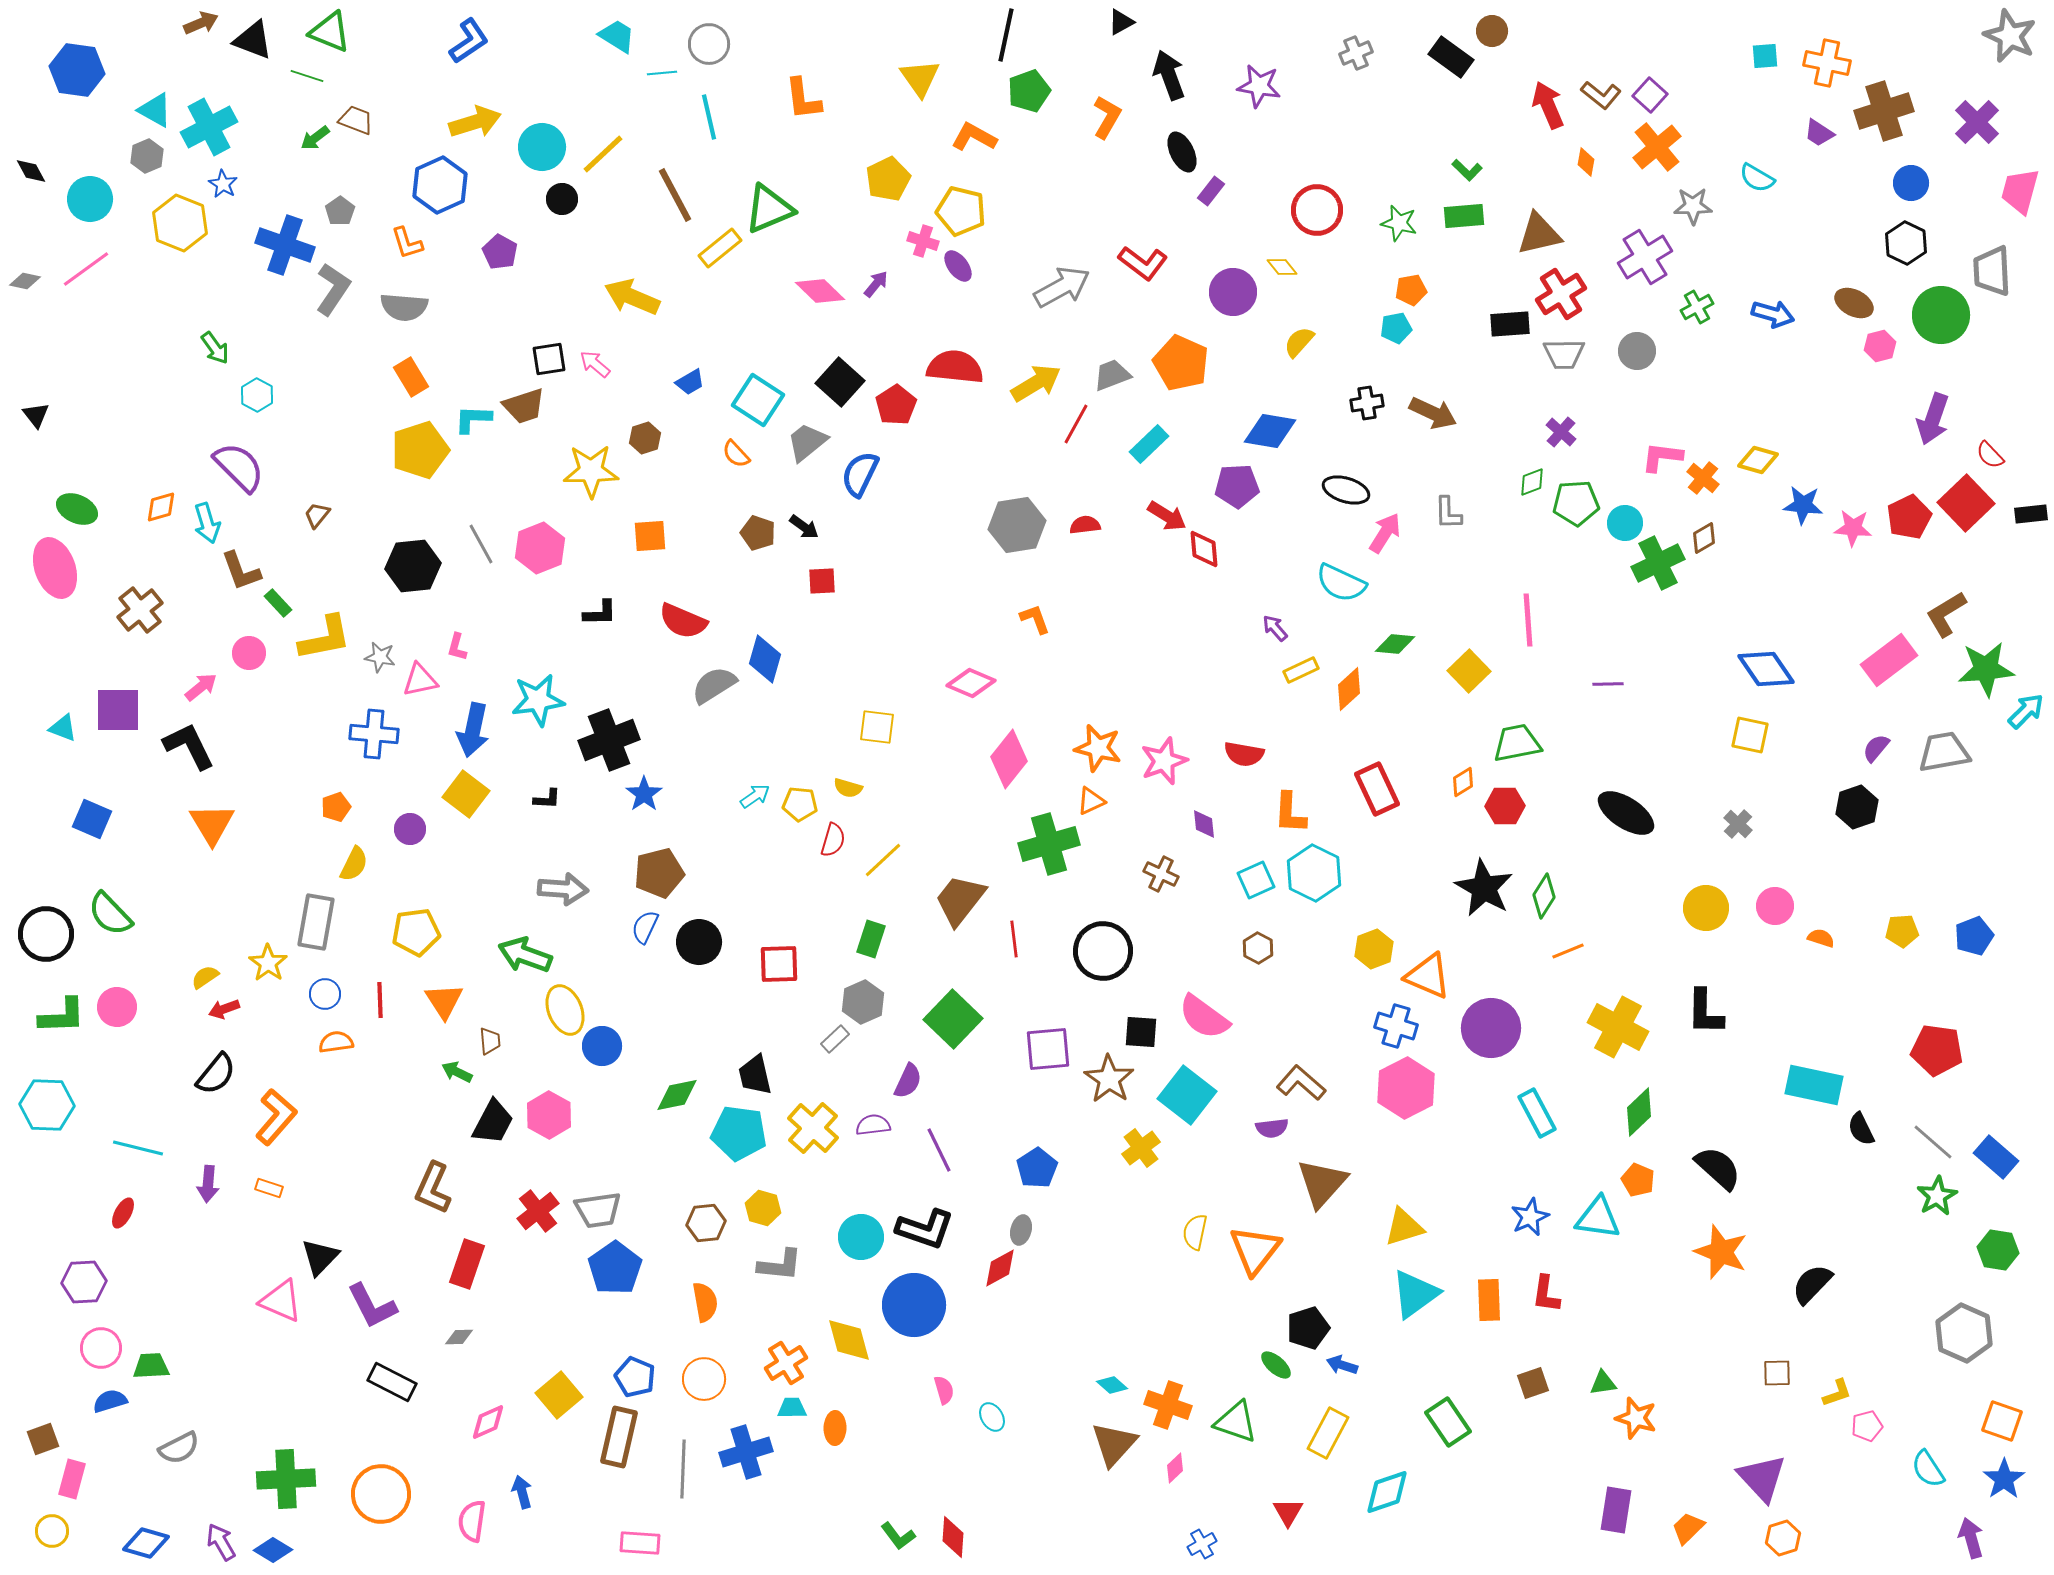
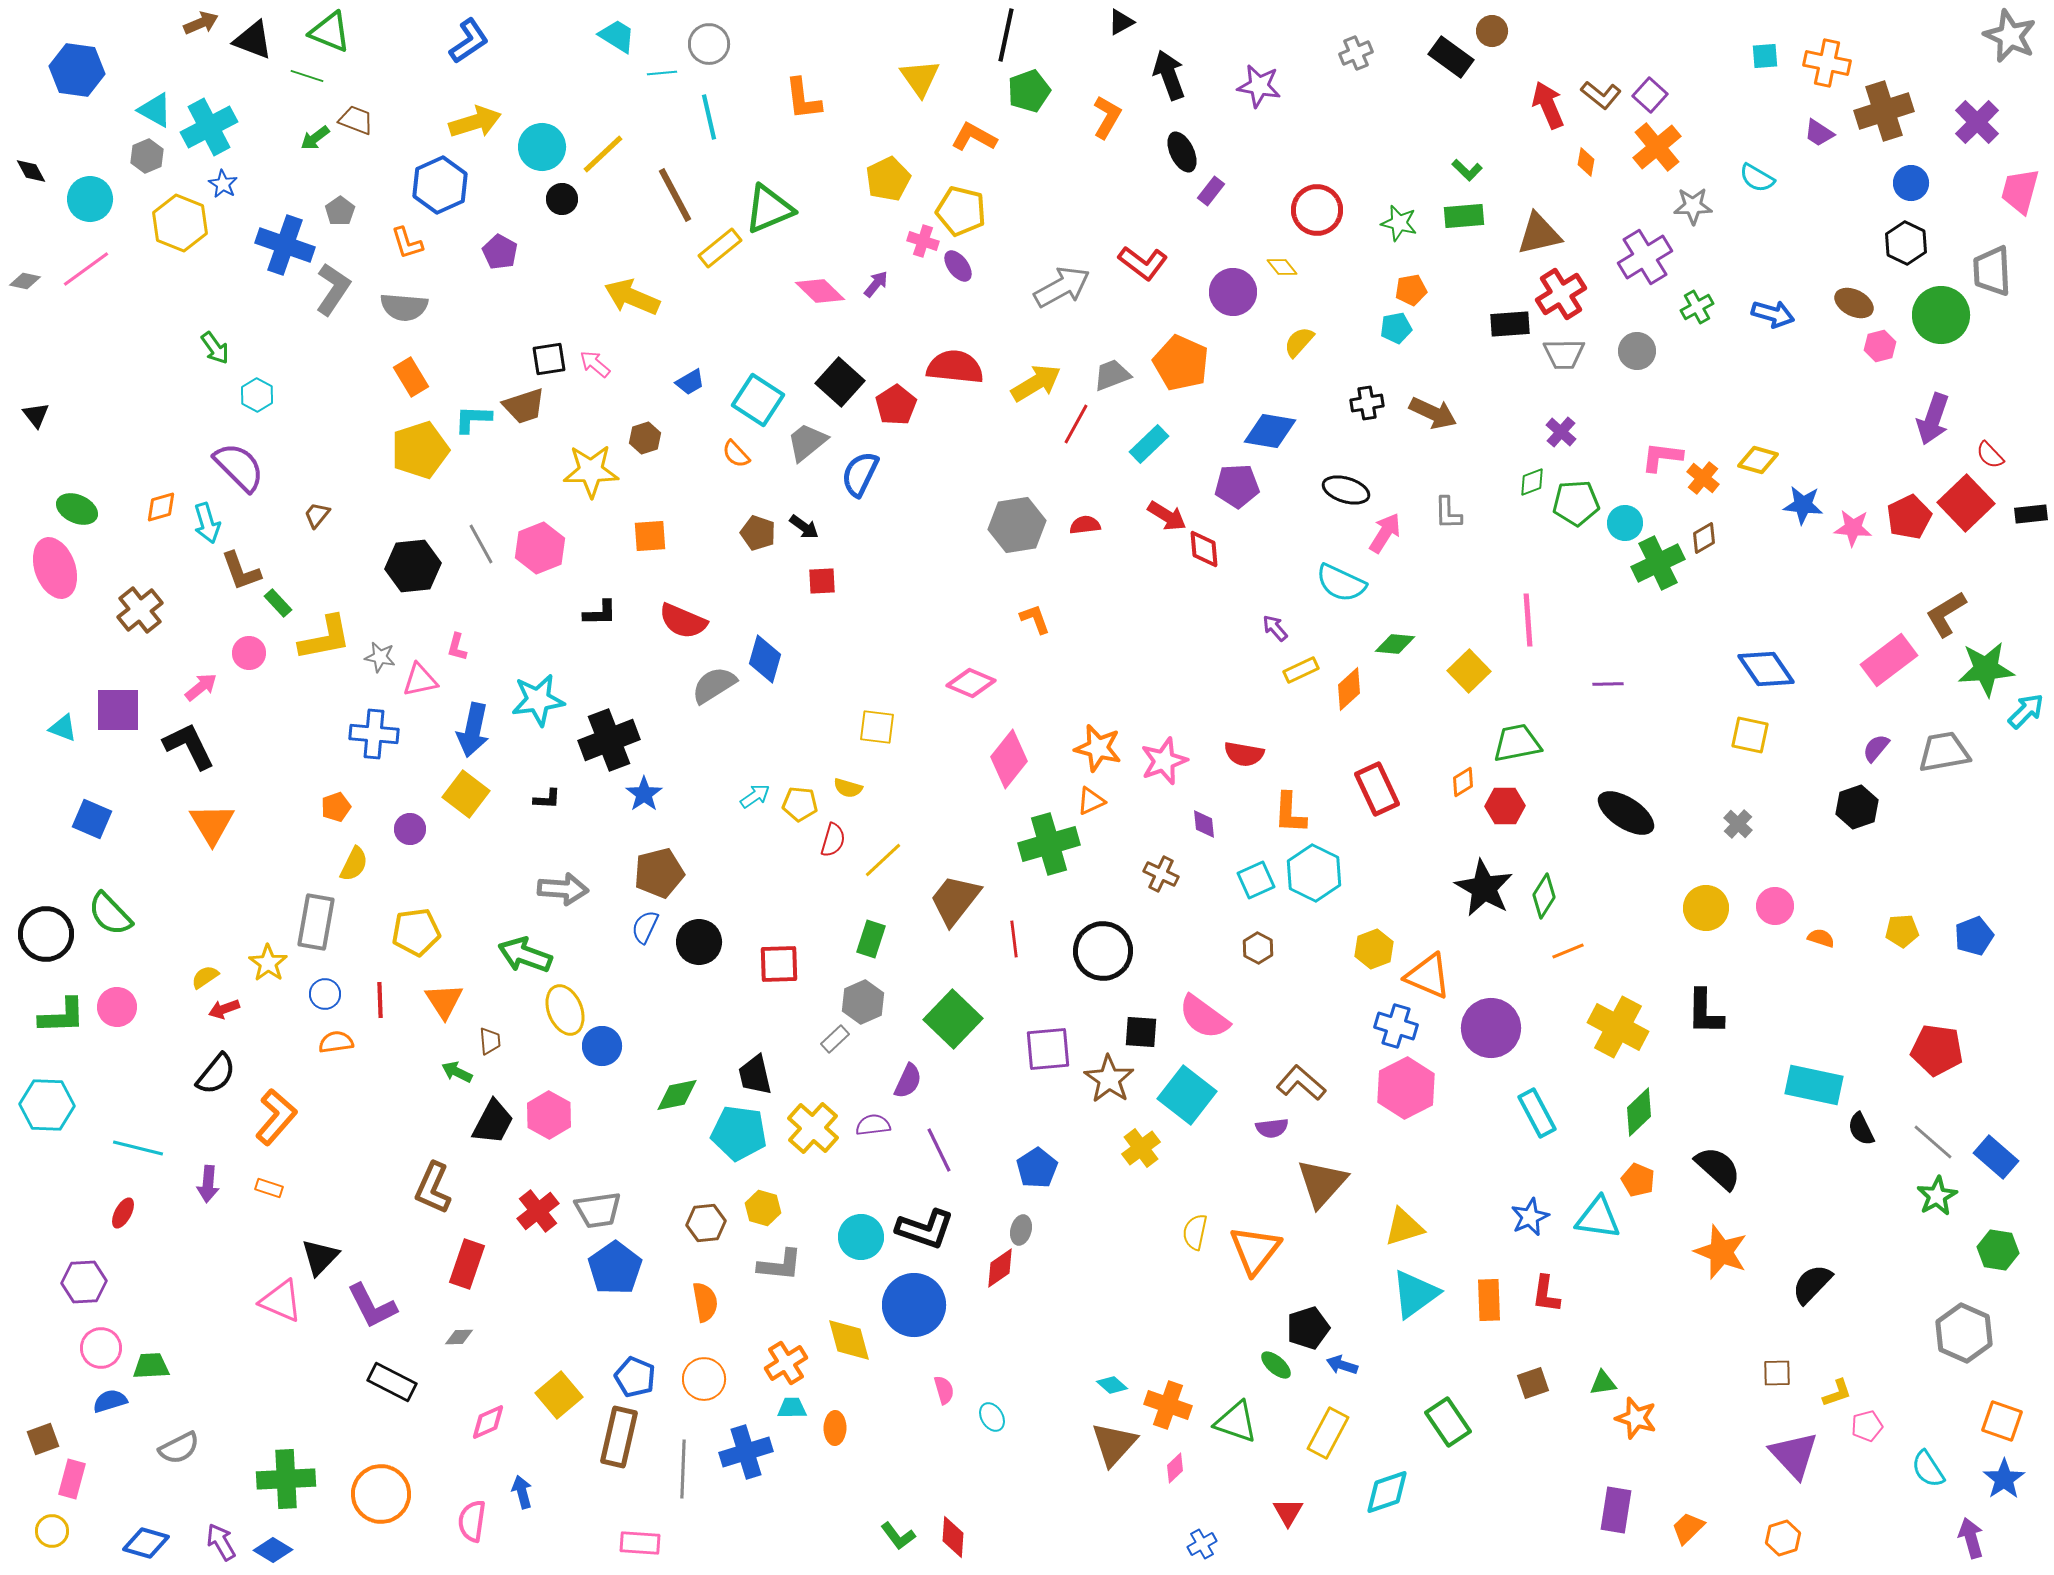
brown trapezoid at (960, 900): moved 5 px left
red diamond at (1000, 1268): rotated 6 degrees counterclockwise
purple triangle at (1762, 1478): moved 32 px right, 23 px up
